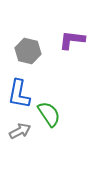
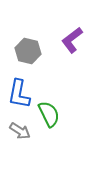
purple L-shape: rotated 44 degrees counterclockwise
green semicircle: rotated 8 degrees clockwise
gray arrow: rotated 60 degrees clockwise
